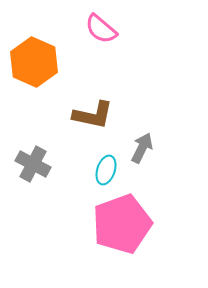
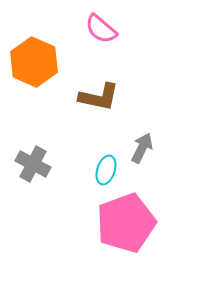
brown L-shape: moved 6 px right, 18 px up
pink pentagon: moved 4 px right, 1 px up
